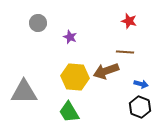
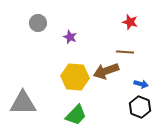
red star: moved 1 px right, 1 px down
gray triangle: moved 1 px left, 11 px down
green trapezoid: moved 7 px right, 3 px down; rotated 105 degrees counterclockwise
